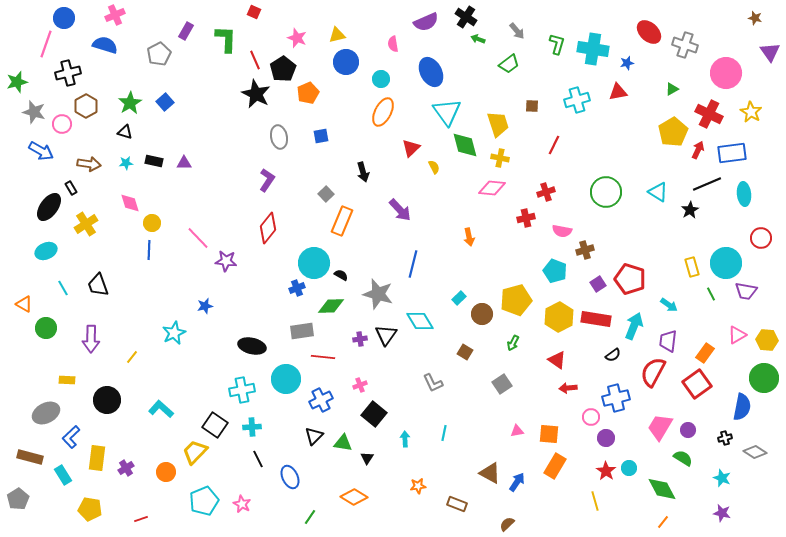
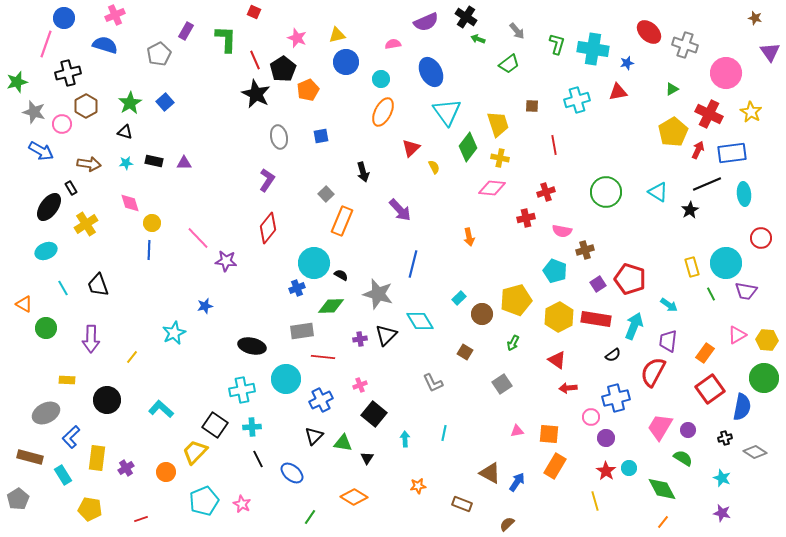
pink semicircle at (393, 44): rotated 91 degrees clockwise
orange pentagon at (308, 93): moved 3 px up
green diamond at (465, 145): moved 3 px right, 2 px down; rotated 52 degrees clockwise
red line at (554, 145): rotated 36 degrees counterclockwise
black triangle at (386, 335): rotated 10 degrees clockwise
red square at (697, 384): moved 13 px right, 5 px down
blue ellipse at (290, 477): moved 2 px right, 4 px up; rotated 25 degrees counterclockwise
brown rectangle at (457, 504): moved 5 px right
